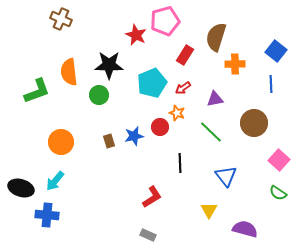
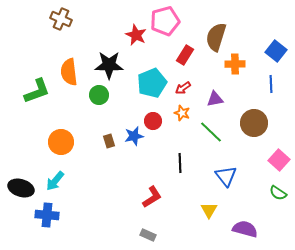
orange star: moved 5 px right
red circle: moved 7 px left, 6 px up
